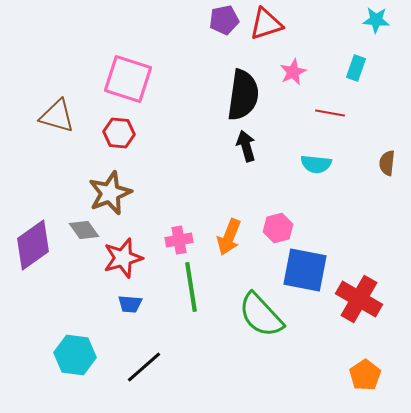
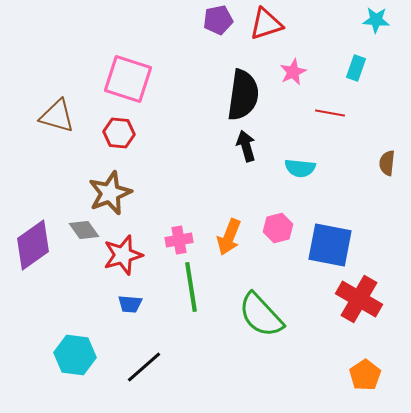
purple pentagon: moved 6 px left
cyan semicircle: moved 16 px left, 4 px down
red star: moved 3 px up
blue square: moved 25 px right, 25 px up
